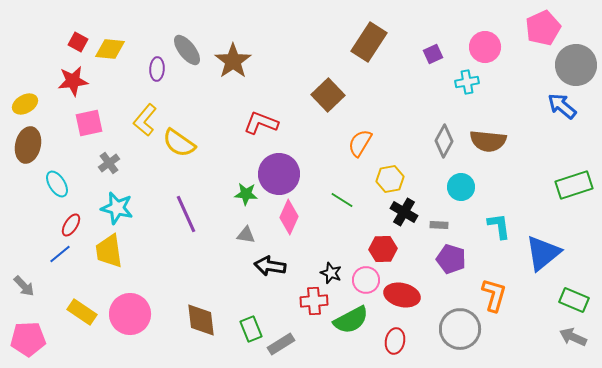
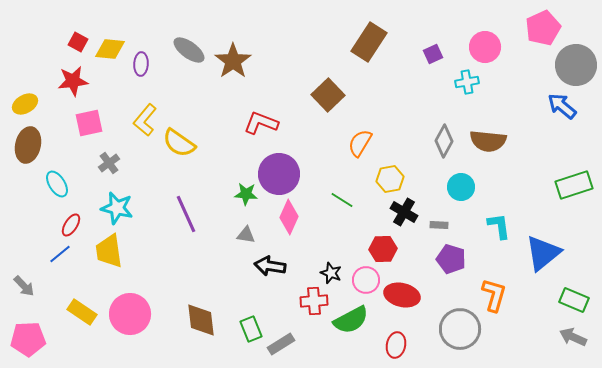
gray ellipse at (187, 50): moved 2 px right; rotated 16 degrees counterclockwise
purple ellipse at (157, 69): moved 16 px left, 5 px up
red ellipse at (395, 341): moved 1 px right, 4 px down
